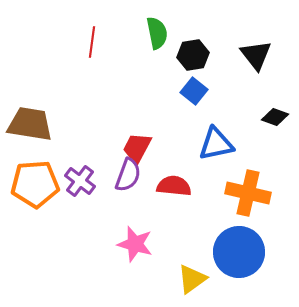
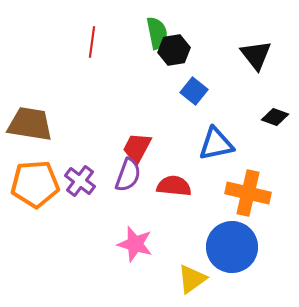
black hexagon: moved 19 px left, 5 px up
blue circle: moved 7 px left, 5 px up
